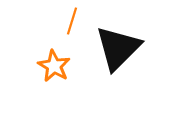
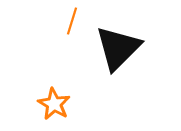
orange star: moved 38 px down
